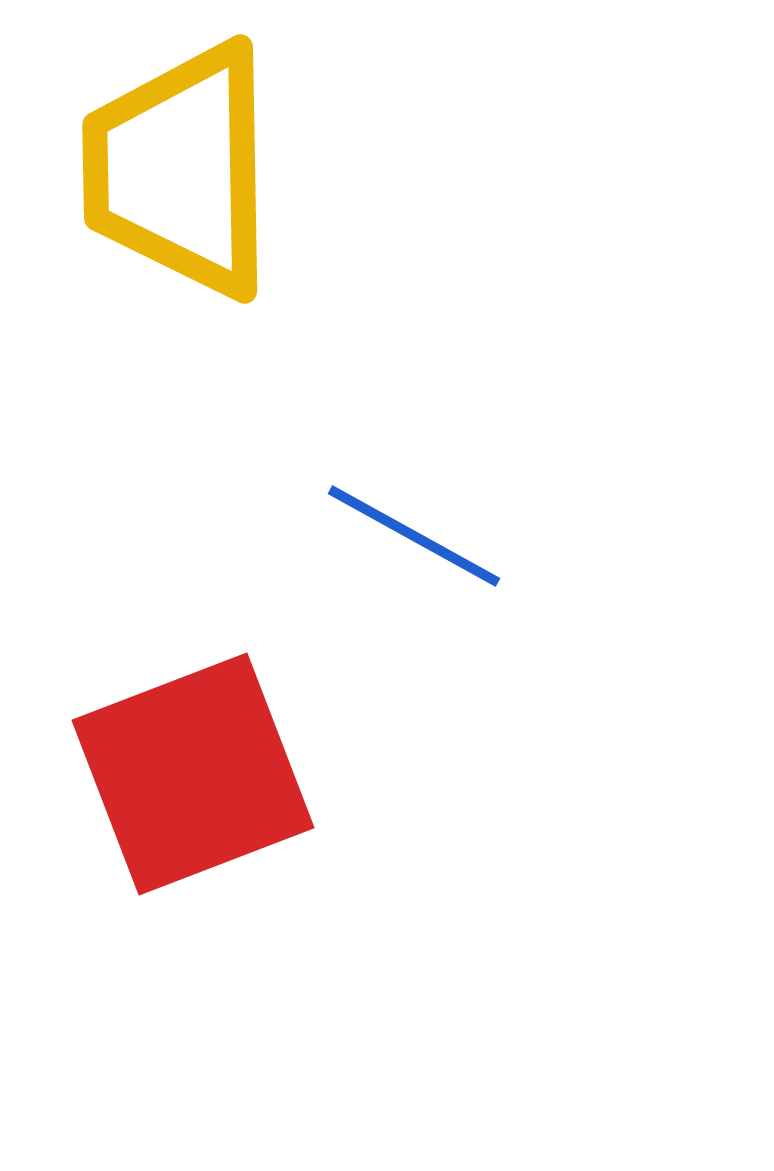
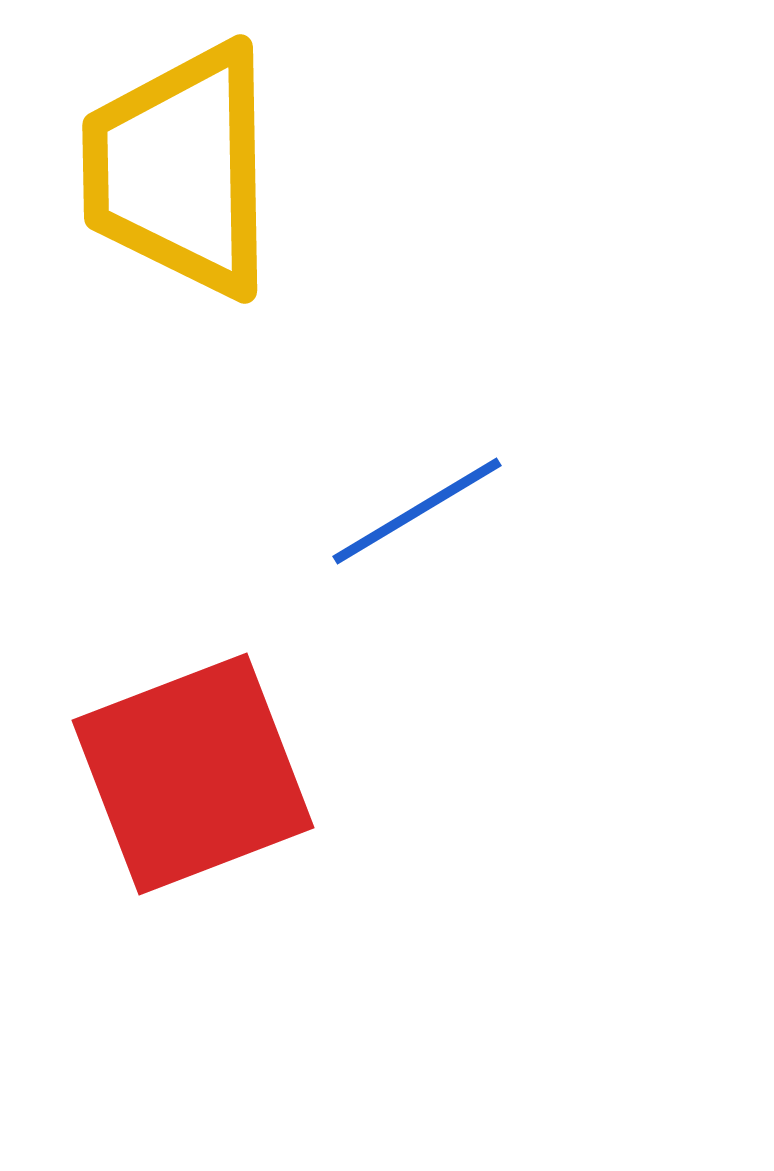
blue line: moved 3 px right, 25 px up; rotated 60 degrees counterclockwise
